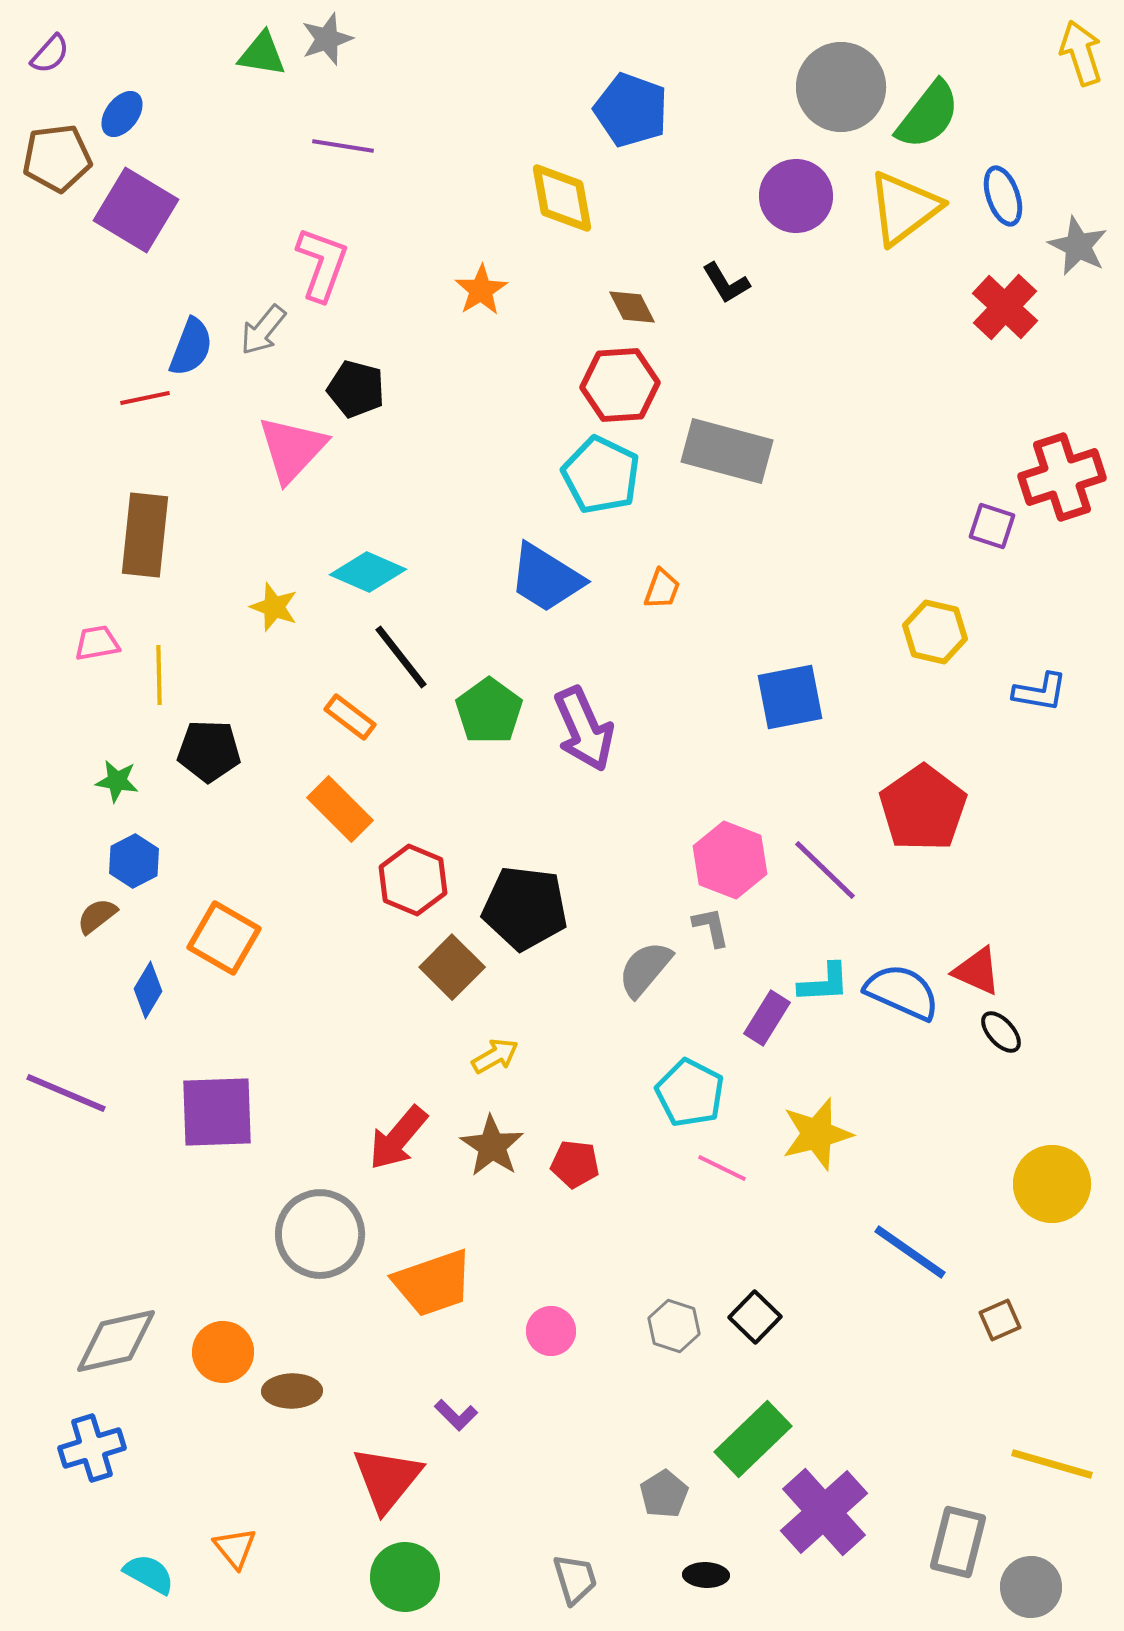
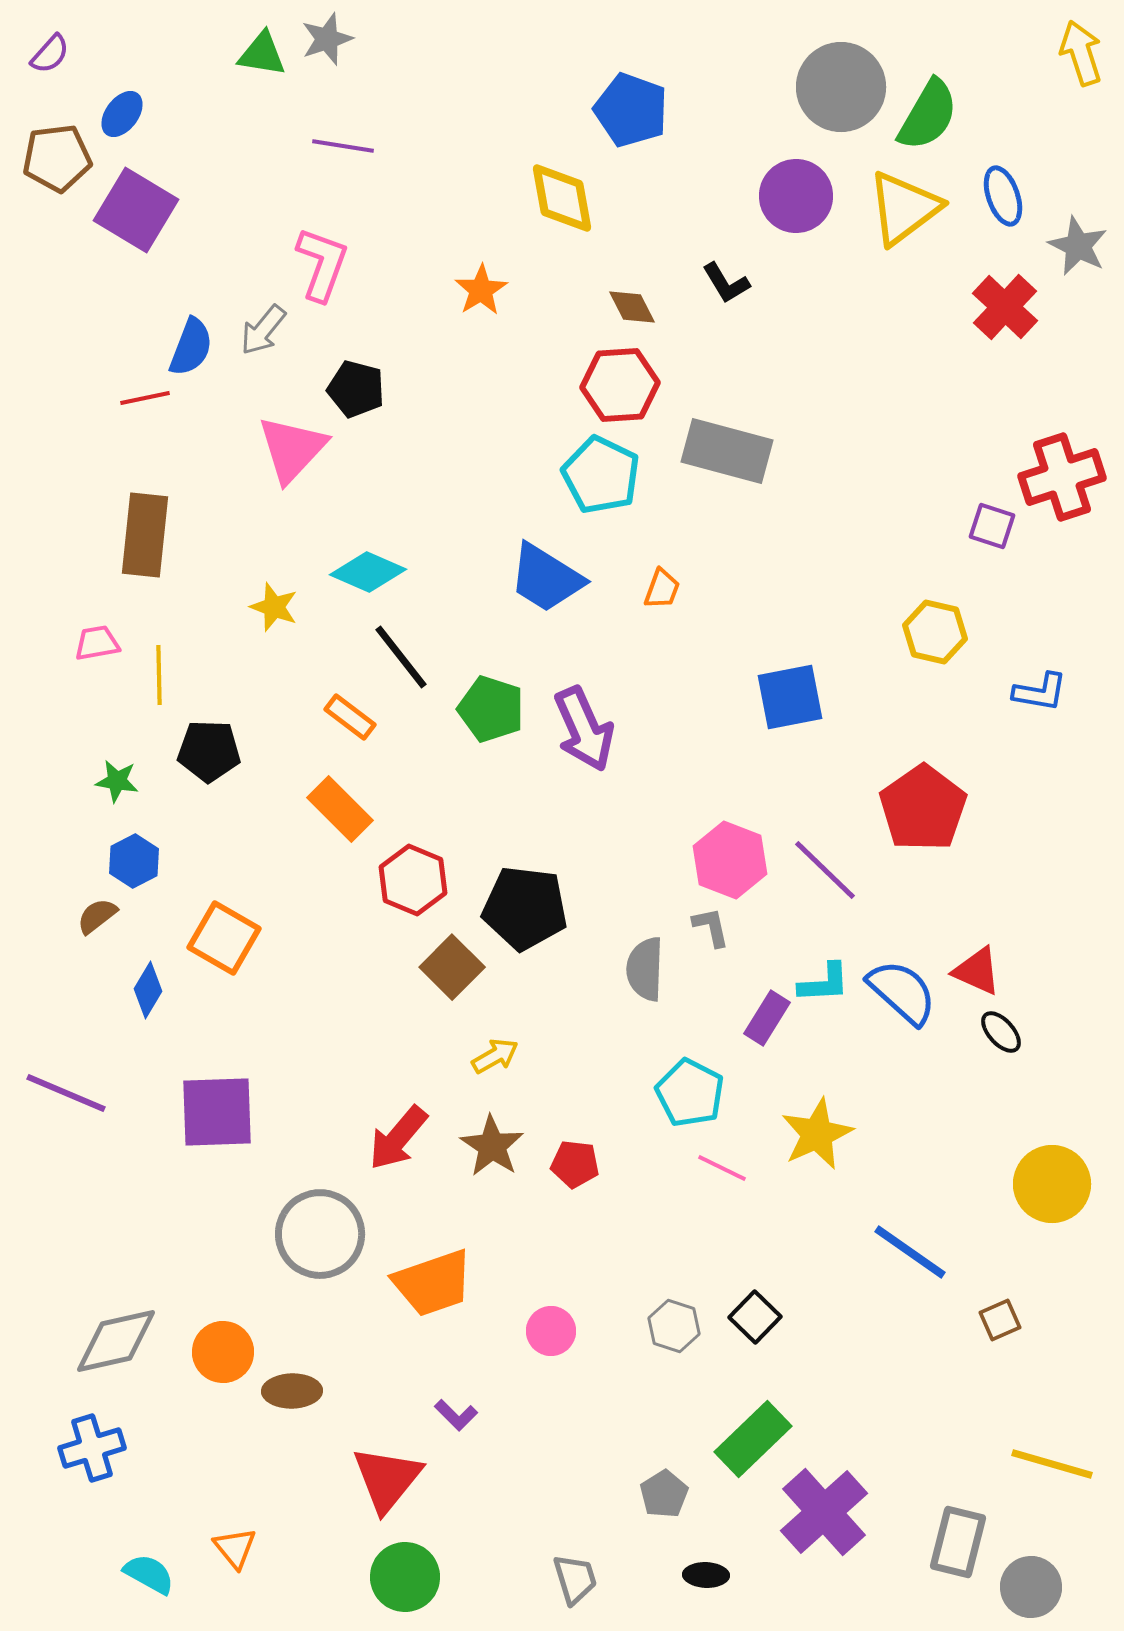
green semicircle at (928, 115): rotated 8 degrees counterclockwise
green pentagon at (489, 711): moved 2 px right, 2 px up; rotated 18 degrees counterclockwise
gray semicircle at (645, 969): rotated 38 degrees counterclockwise
blue semicircle at (902, 992): rotated 18 degrees clockwise
yellow star at (817, 1134): rotated 10 degrees counterclockwise
